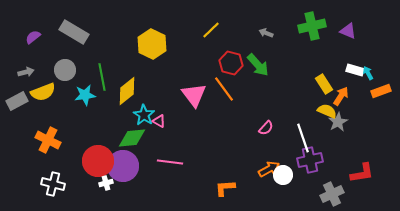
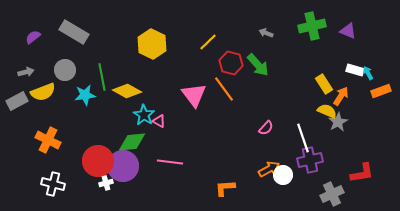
yellow line at (211, 30): moved 3 px left, 12 px down
yellow diamond at (127, 91): rotated 68 degrees clockwise
green diamond at (132, 138): moved 4 px down
